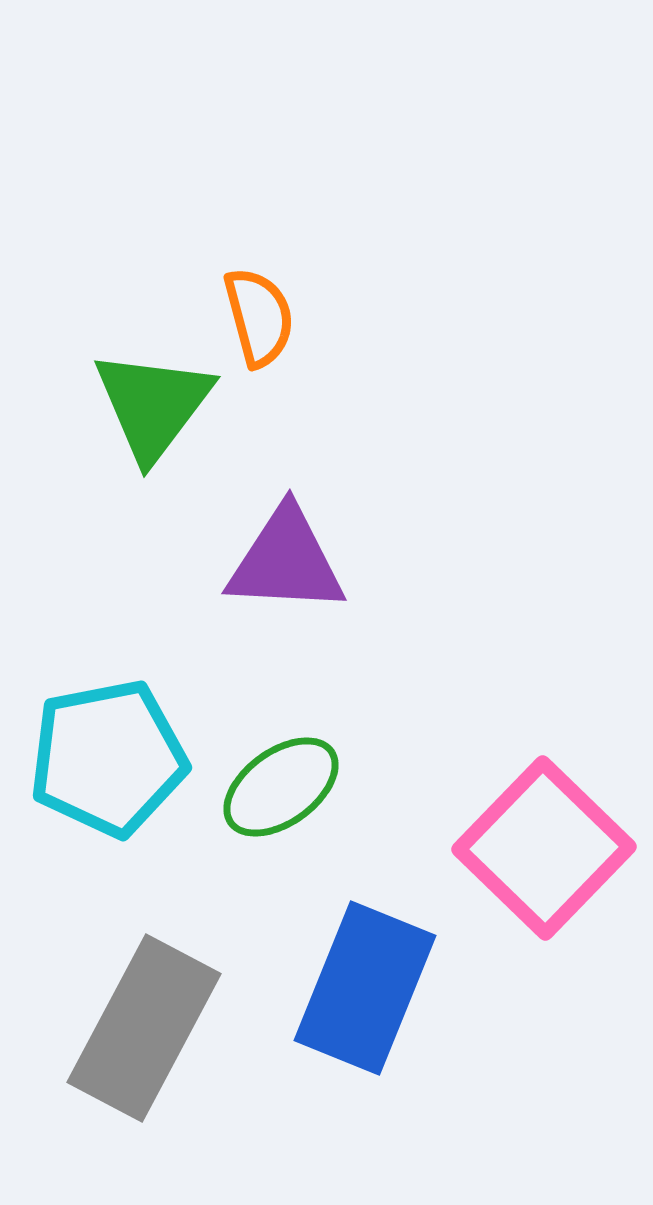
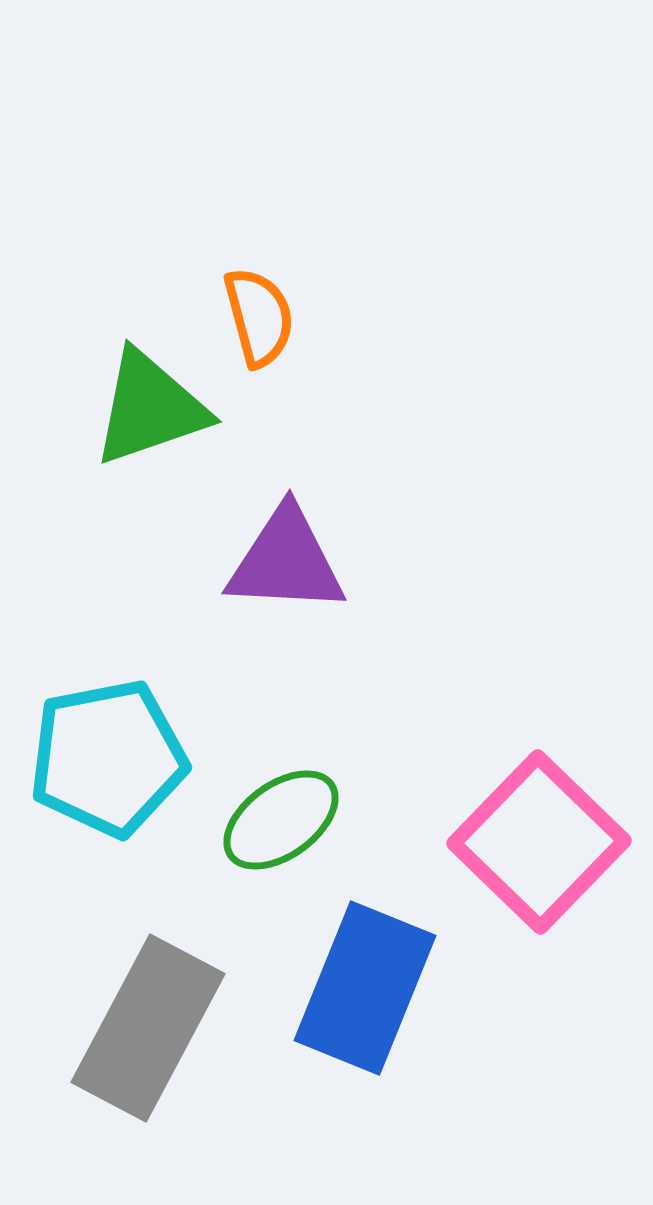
green triangle: moved 3 px left, 3 px down; rotated 34 degrees clockwise
green ellipse: moved 33 px down
pink square: moved 5 px left, 6 px up
gray rectangle: moved 4 px right
